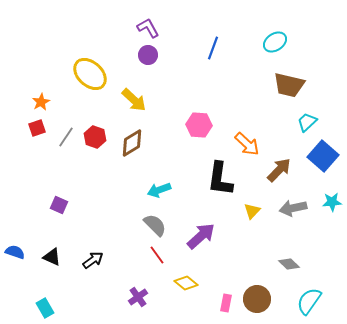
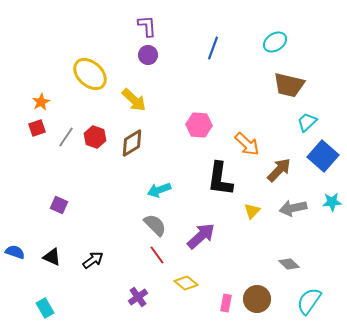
purple L-shape: moved 1 px left, 2 px up; rotated 25 degrees clockwise
